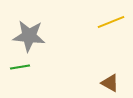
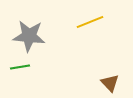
yellow line: moved 21 px left
brown triangle: rotated 18 degrees clockwise
